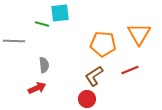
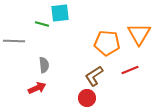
orange pentagon: moved 4 px right, 1 px up
red circle: moved 1 px up
